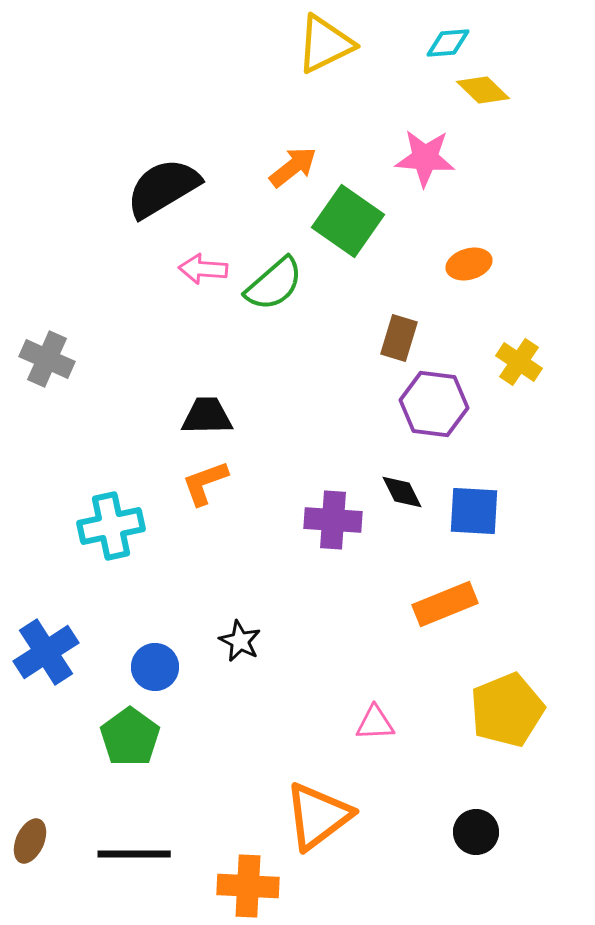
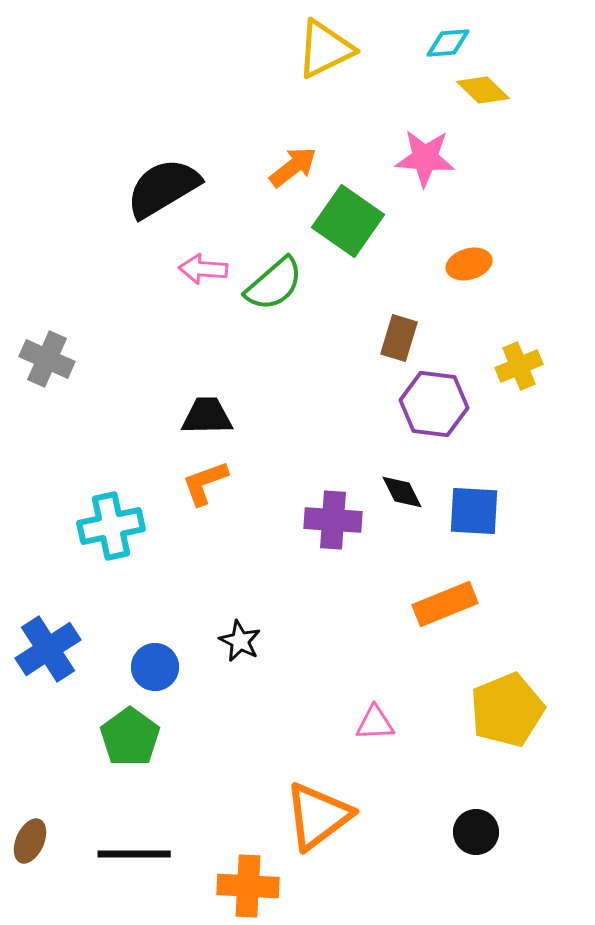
yellow triangle: moved 5 px down
yellow cross: moved 4 px down; rotated 33 degrees clockwise
blue cross: moved 2 px right, 3 px up
